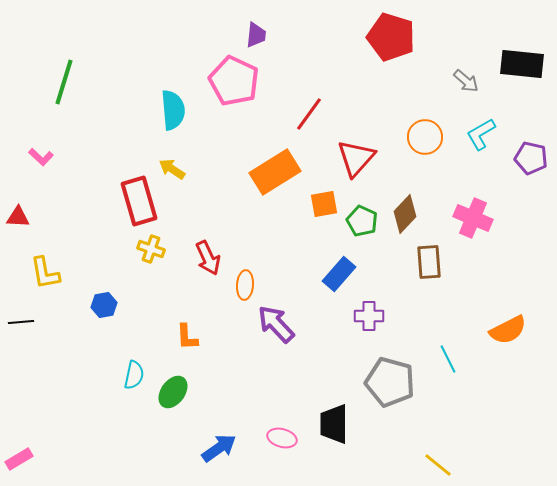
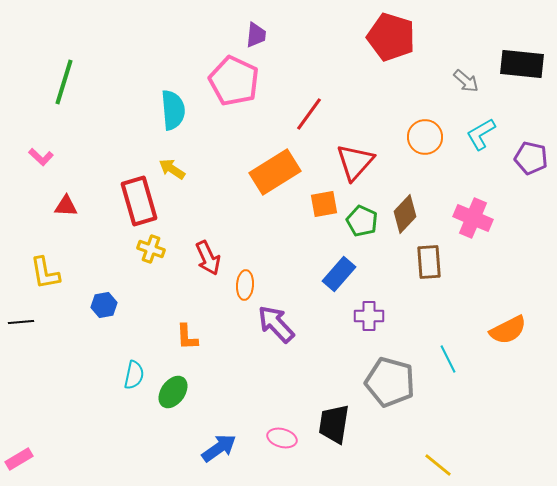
red triangle at (356, 158): moved 1 px left, 4 px down
red triangle at (18, 217): moved 48 px right, 11 px up
black trapezoid at (334, 424): rotated 9 degrees clockwise
